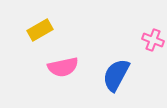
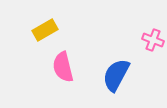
yellow rectangle: moved 5 px right
pink semicircle: rotated 88 degrees clockwise
